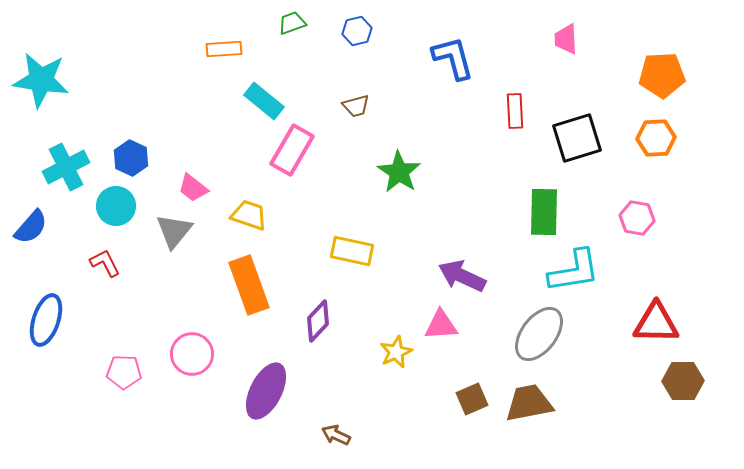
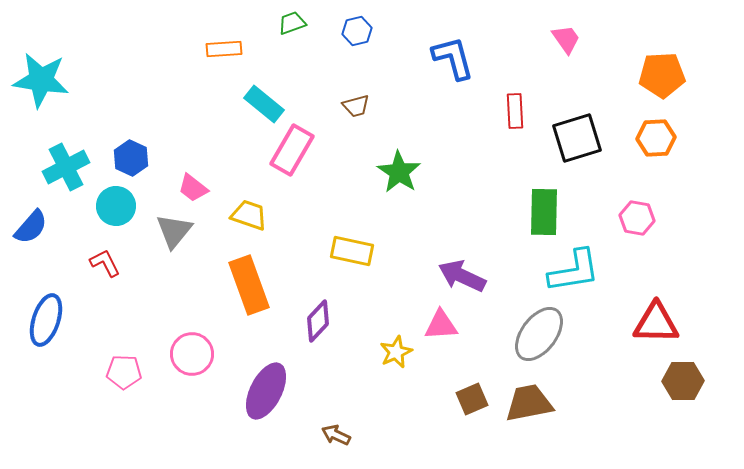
pink trapezoid at (566, 39): rotated 148 degrees clockwise
cyan rectangle at (264, 101): moved 3 px down
